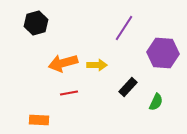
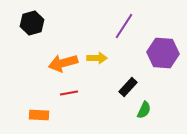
black hexagon: moved 4 px left
purple line: moved 2 px up
yellow arrow: moved 7 px up
green semicircle: moved 12 px left, 8 px down
orange rectangle: moved 5 px up
